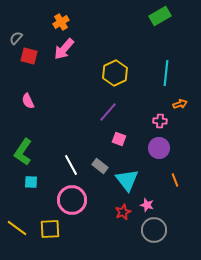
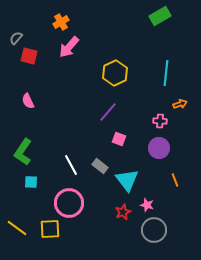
pink arrow: moved 5 px right, 2 px up
pink circle: moved 3 px left, 3 px down
